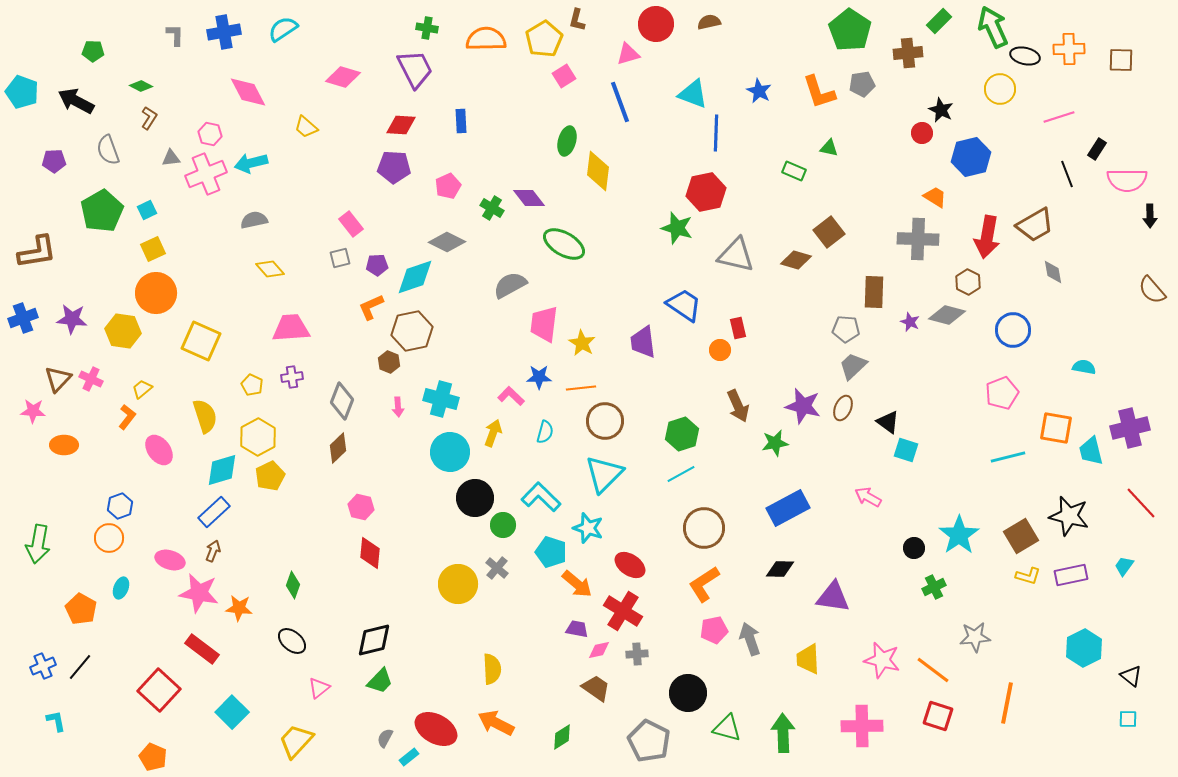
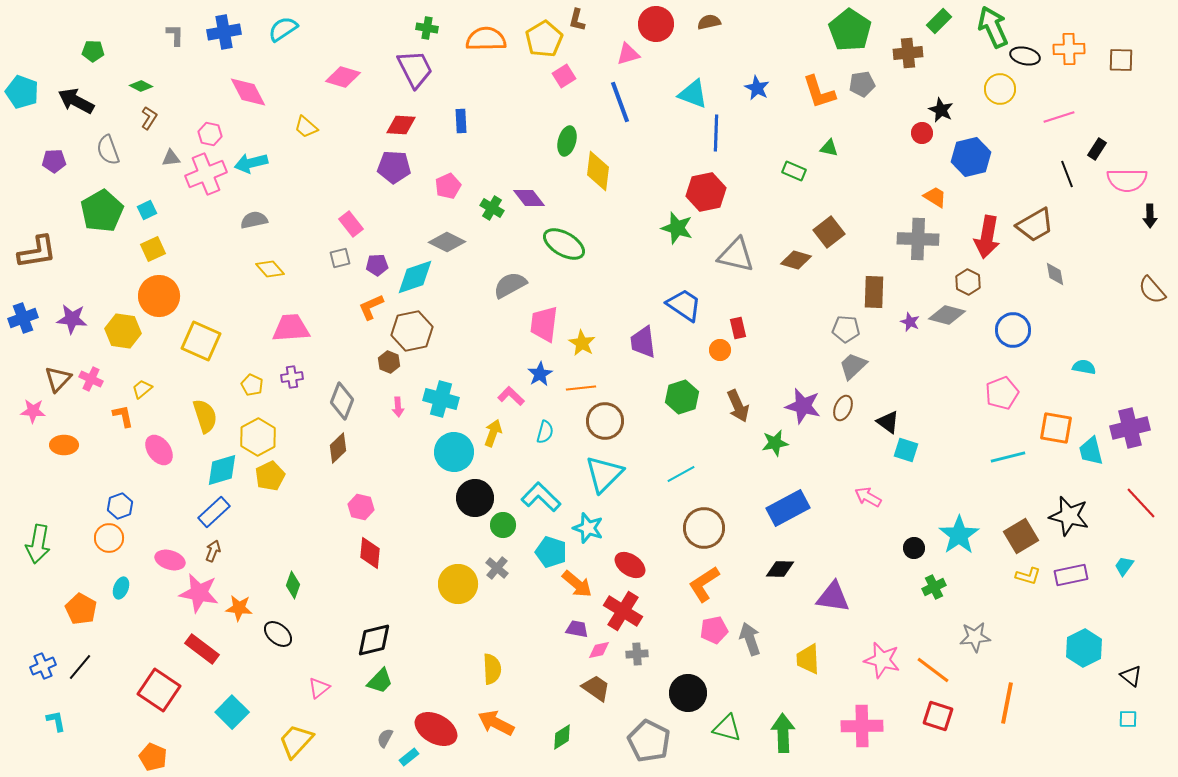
blue star at (759, 91): moved 2 px left, 3 px up
gray diamond at (1053, 272): moved 2 px right, 2 px down
orange circle at (156, 293): moved 3 px right, 3 px down
blue star at (539, 377): moved 1 px right, 3 px up; rotated 30 degrees counterclockwise
orange L-shape at (127, 417): moved 4 px left, 1 px up; rotated 50 degrees counterclockwise
green hexagon at (682, 434): moved 37 px up
cyan circle at (450, 452): moved 4 px right
black ellipse at (292, 641): moved 14 px left, 7 px up
red square at (159, 690): rotated 9 degrees counterclockwise
